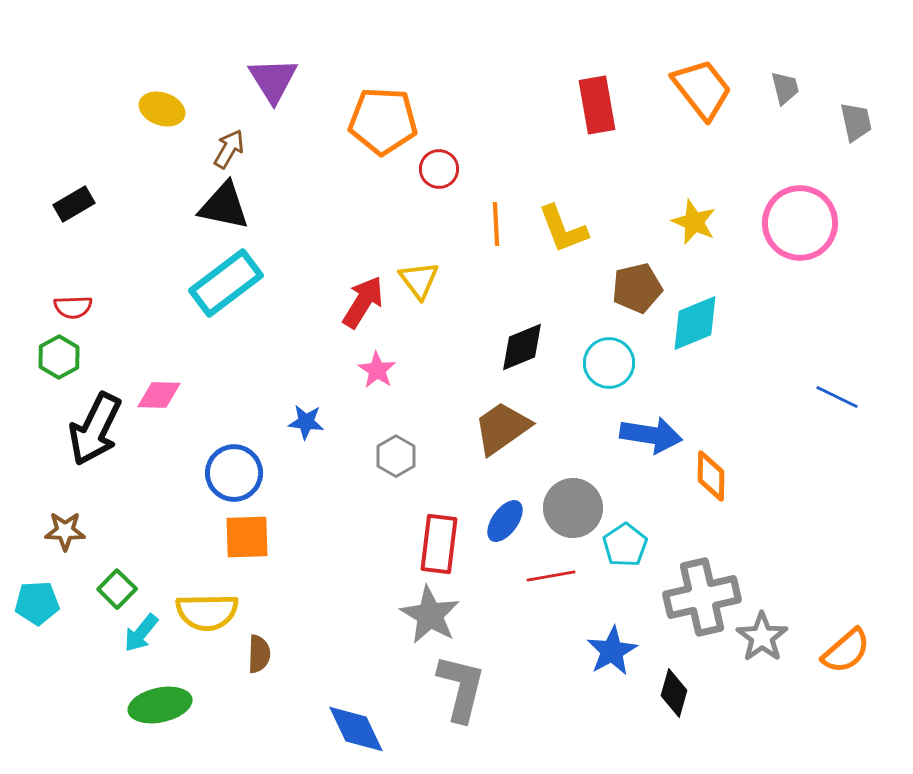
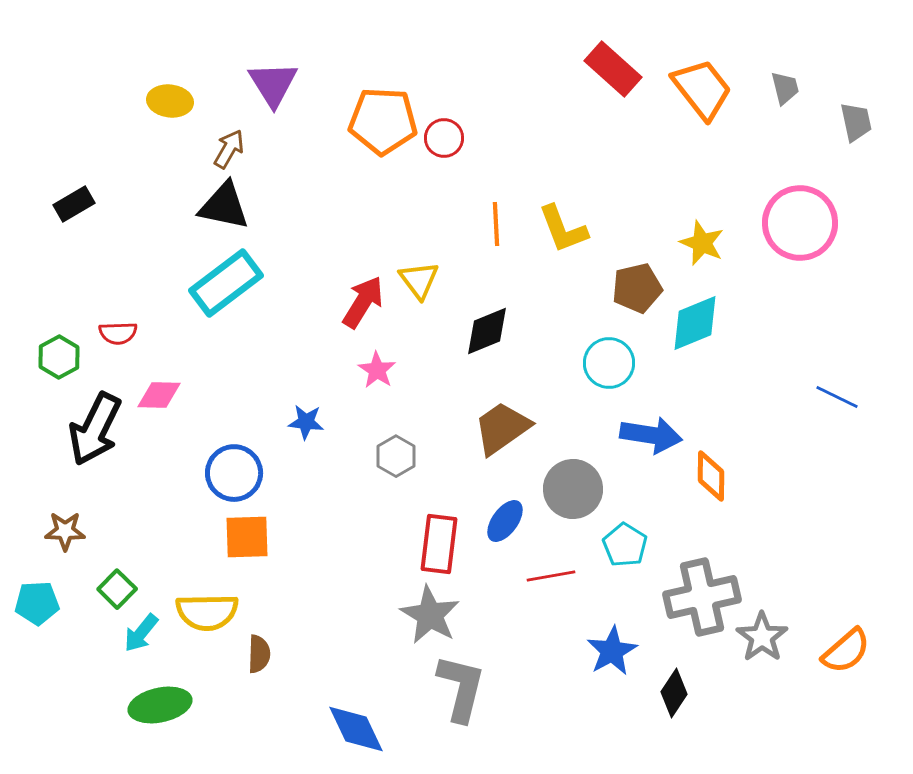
purple triangle at (273, 80): moved 4 px down
red rectangle at (597, 105): moved 16 px right, 36 px up; rotated 38 degrees counterclockwise
yellow ellipse at (162, 109): moved 8 px right, 8 px up; rotated 12 degrees counterclockwise
red circle at (439, 169): moved 5 px right, 31 px up
yellow star at (694, 222): moved 8 px right, 21 px down
red semicircle at (73, 307): moved 45 px right, 26 px down
black diamond at (522, 347): moved 35 px left, 16 px up
gray circle at (573, 508): moved 19 px up
cyan pentagon at (625, 545): rotated 6 degrees counterclockwise
black diamond at (674, 693): rotated 18 degrees clockwise
